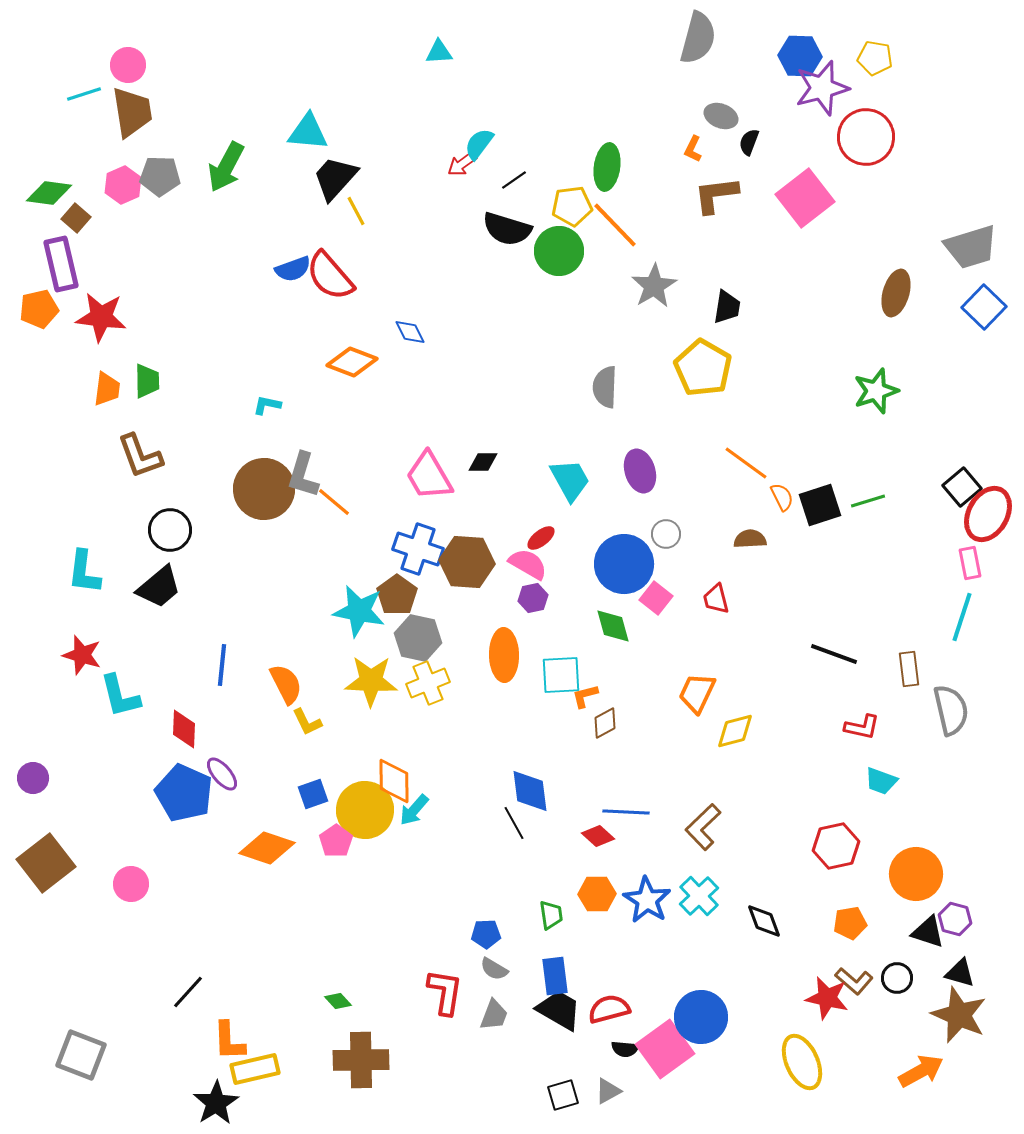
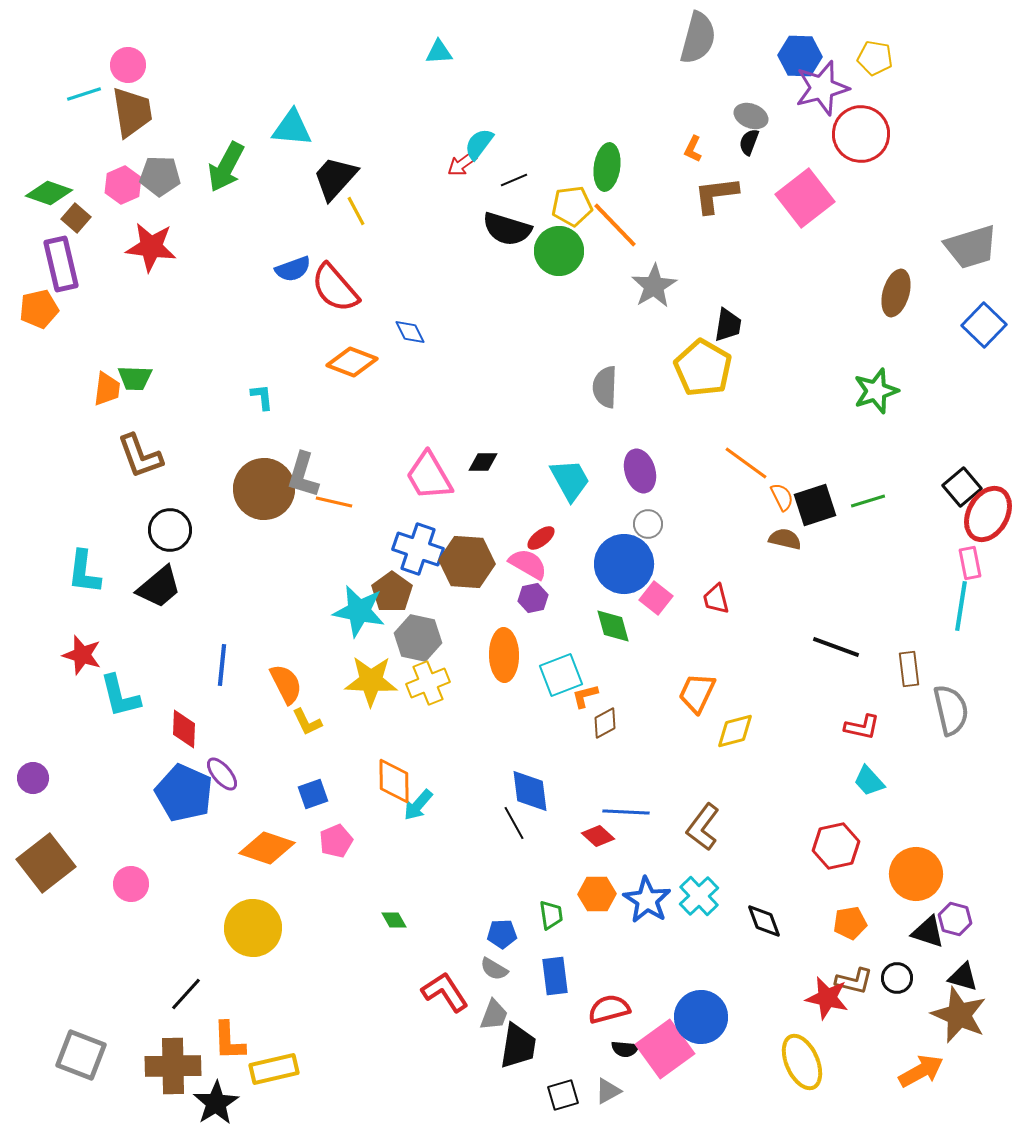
gray ellipse at (721, 116): moved 30 px right
cyan triangle at (308, 132): moved 16 px left, 4 px up
red circle at (866, 137): moved 5 px left, 3 px up
black line at (514, 180): rotated 12 degrees clockwise
green diamond at (49, 193): rotated 12 degrees clockwise
red semicircle at (330, 276): moved 5 px right, 12 px down
black trapezoid at (727, 307): moved 1 px right, 18 px down
blue square at (984, 307): moved 18 px down
red star at (101, 317): moved 50 px right, 70 px up
green trapezoid at (147, 381): moved 12 px left, 3 px up; rotated 93 degrees clockwise
cyan L-shape at (267, 405): moved 5 px left, 8 px up; rotated 72 degrees clockwise
orange line at (334, 502): rotated 27 degrees counterclockwise
black square at (820, 505): moved 5 px left
gray circle at (666, 534): moved 18 px left, 10 px up
brown semicircle at (750, 539): moved 35 px right; rotated 16 degrees clockwise
brown pentagon at (397, 595): moved 5 px left, 3 px up
cyan line at (962, 617): moved 1 px left, 11 px up; rotated 9 degrees counterclockwise
black line at (834, 654): moved 2 px right, 7 px up
cyan square at (561, 675): rotated 18 degrees counterclockwise
cyan trapezoid at (881, 781): moved 12 px left; rotated 28 degrees clockwise
yellow circle at (365, 810): moved 112 px left, 118 px down
cyan arrow at (414, 810): moved 4 px right, 5 px up
brown L-shape at (703, 827): rotated 9 degrees counterclockwise
pink pentagon at (336, 841): rotated 12 degrees clockwise
blue pentagon at (486, 934): moved 16 px right
black triangle at (960, 973): moved 3 px right, 4 px down
brown L-shape at (854, 981): rotated 27 degrees counterclockwise
black line at (188, 992): moved 2 px left, 2 px down
red L-shape at (445, 992): rotated 42 degrees counterclockwise
green diamond at (338, 1001): moved 56 px right, 81 px up; rotated 12 degrees clockwise
black trapezoid at (559, 1010): moved 41 px left, 36 px down; rotated 69 degrees clockwise
brown cross at (361, 1060): moved 188 px left, 6 px down
yellow rectangle at (255, 1069): moved 19 px right
